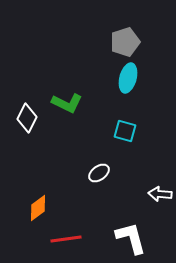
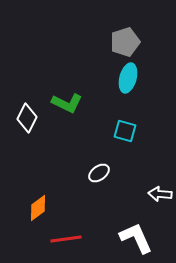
white L-shape: moved 5 px right; rotated 9 degrees counterclockwise
